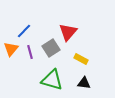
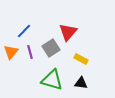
orange triangle: moved 3 px down
black triangle: moved 3 px left
